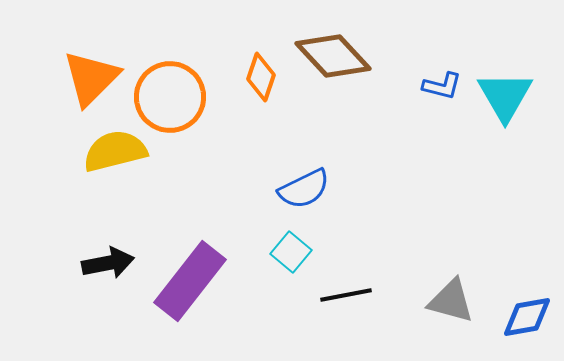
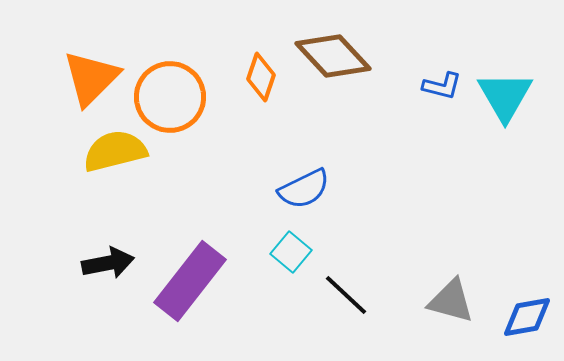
black line: rotated 54 degrees clockwise
